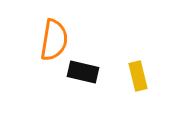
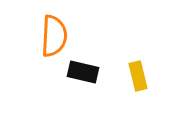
orange semicircle: moved 4 px up; rotated 6 degrees counterclockwise
